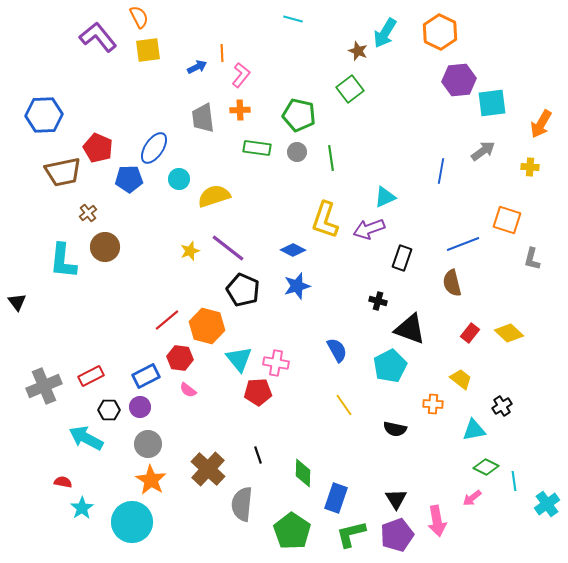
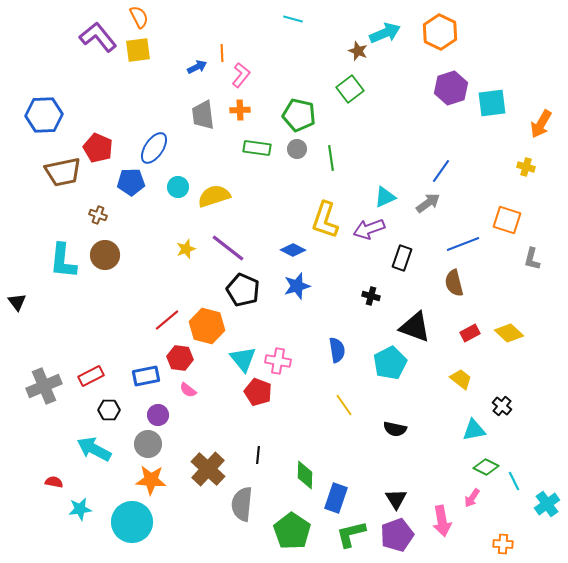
cyan arrow at (385, 33): rotated 144 degrees counterclockwise
yellow square at (148, 50): moved 10 px left
purple hexagon at (459, 80): moved 8 px left, 8 px down; rotated 12 degrees counterclockwise
gray trapezoid at (203, 118): moved 3 px up
gray arrow at (483, 151): moved 55 px left, 52 px down
gray circle at (297, 152): moved 3 px up
yellow cross at (530, 167): moved 4 px left; rotated 12 degrees clockwise
blue line at (441, 171): rotated 25 degrees clockwise
blue pentagon at (129, 179): moved 2 px right, 3 px down
cyan circle at (179, 179): moved 1 px left, 8 px down
brown cross at (88, 213): moved 10 px right, 2 px down; rotated 30 degrees counterclockwise
brown circle at (105, 247): moved 8 px down
yellow star at (190, 251): moved 4 px left, 2 px up
brown semicircle at (452, 283): moved 2 px right
black cross at (378, 301): moved 7 px left, 5 px up
black triangle at (410, 329): moved 5 px right, 2 px up
red rectangle at (470, 333): rotated 24 degrees clockwise
blue semicircle at (337, 350): rotated 20 degrees clockwise
cyan triangle at (239, 359): moved 4 px right
pink cross at (276, 363): moved 2 px right, 2 px up
cyan pentagon at (390, 366): moved 3 px up
blue rectangle at (146, 376): rotated 16 degrees clockwise
red pentagon at (258, 392): rotated 24 degrees clockwise
orange cross at (433, 404): moved 70 px right, 140 px down
black cross at (502, 406): rotated 18 degrees counterclockwise
purple circle at (140, 407): moved 18 px right, 8 px down
cyan arrow at (86, 438): moved 8 px right, 11 px down
black line at (258, 455): rotated 24 degrees clockwise
green diamond at (303, 473): moved 2 px right, 2 px down
orange star at (151, 480): rotated 28 degrees counterclockwise
cyan line at (514, 481): rotated 18 degrees counterclockwise
red semicircle at (63, 482): moved 9 px left
pink arrow at (472, 498): rotated 18 degrees counterclockwise
cyan star at (82, 508): moved 2 px left, 1 px down; rotated 25 degrees clockwise
pink arrow at (437, 521): moved 5 px right
